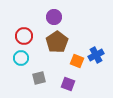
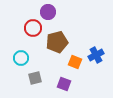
purple circle: moved 6 px left, 5 px up
red circle: moved 9 px right, 8 px up
brown pentagon: rotated 20 degrees clockwise
orange square: moved 2 px left, 1 px down
gray square: moved 4 px left
purple square: moved 4 px left
